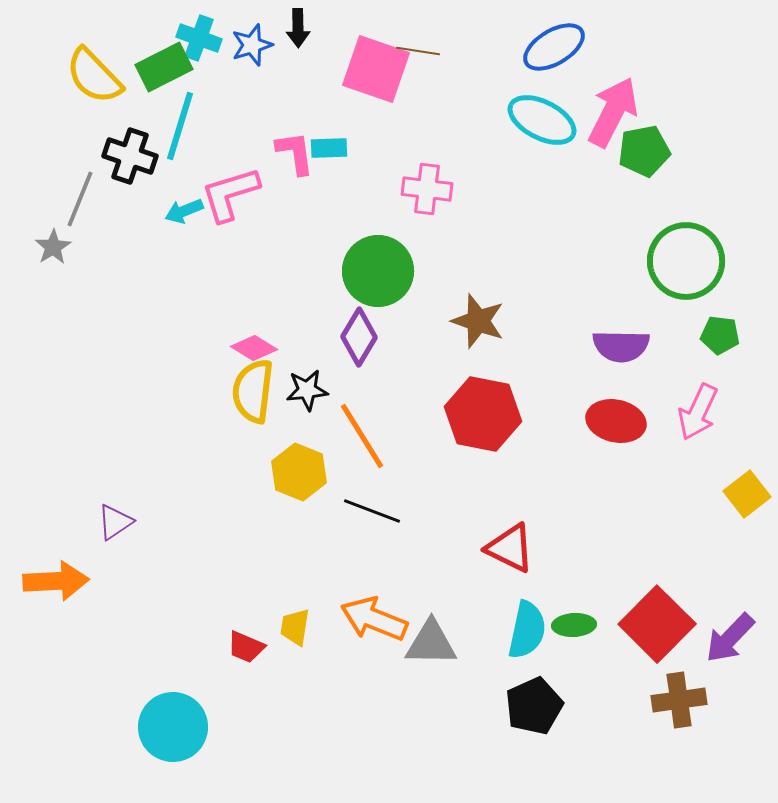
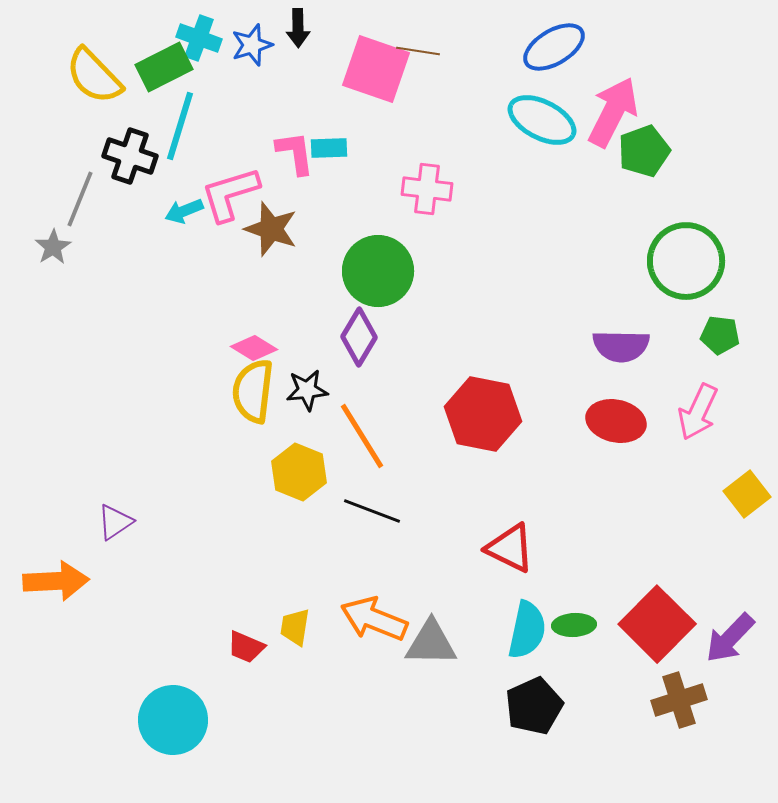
green pentagon at (644, 151): rotated 9 degrees counterclockwise
brown star at (478, 321): moved 207 px left, 92 px up
brown cross at (679, 700): rotated 10 degrees counterclockwise
cyan circle at (173, 727): moved 7 px up
